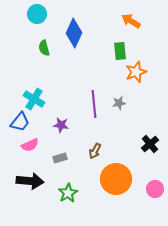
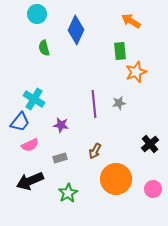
blue diamond: moved 2 px right, 3 px up
black arrow: rotated 152 degrees clockwise
pink circle: moved 2 px left
